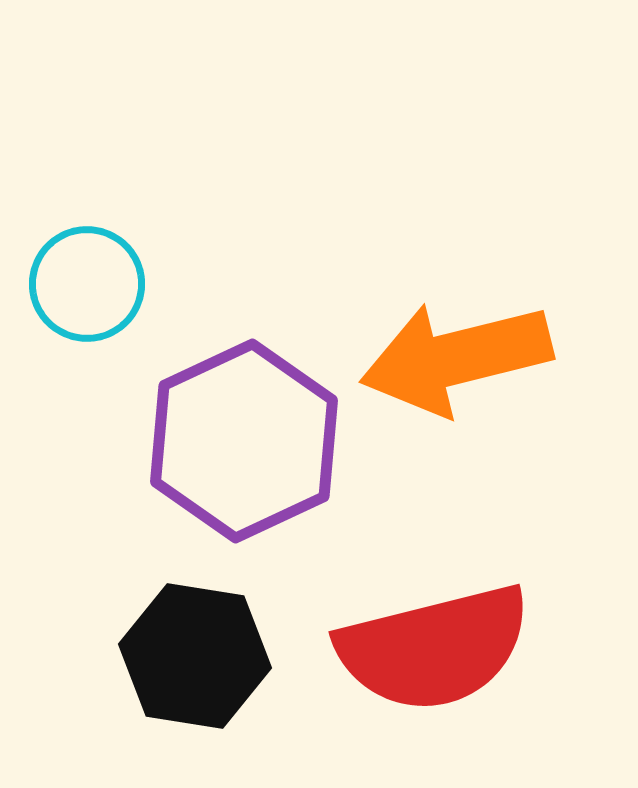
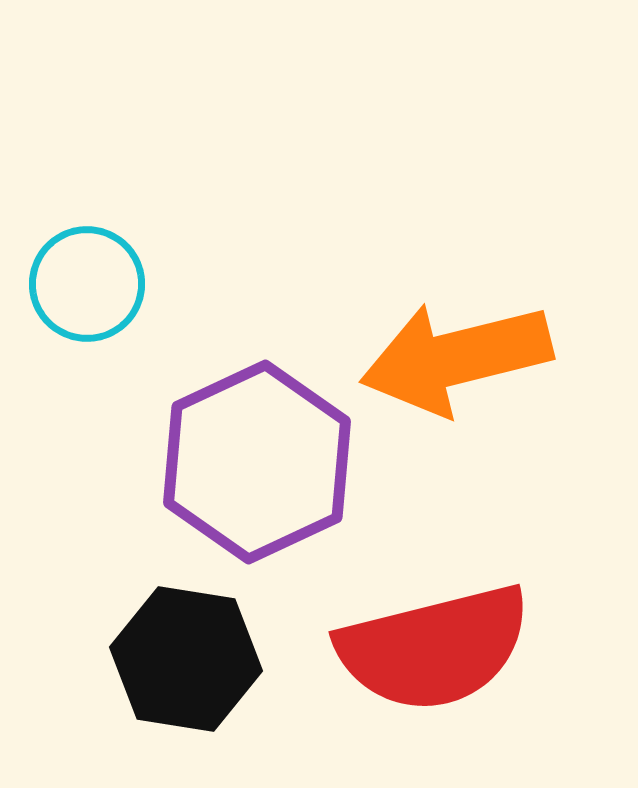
purple hexagon: moved 13 px right, 21 px down
black hexagon: moved 9 px left, 3 px down
